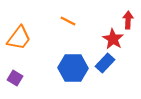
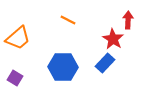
orange line: moved 1 px up
orange trapezoid: moved 1 px left; rotated 12 degrees clockwise
blue hexagon: moved 10 px left, 1 px up
